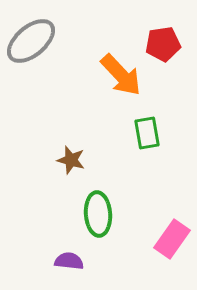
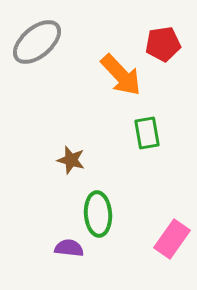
gray ellipse: moved 6 px right, 1 px down
purple semicircle: moved 13 px up
